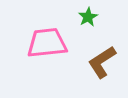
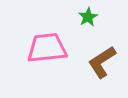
pink trapezoid: moved 5 px down
